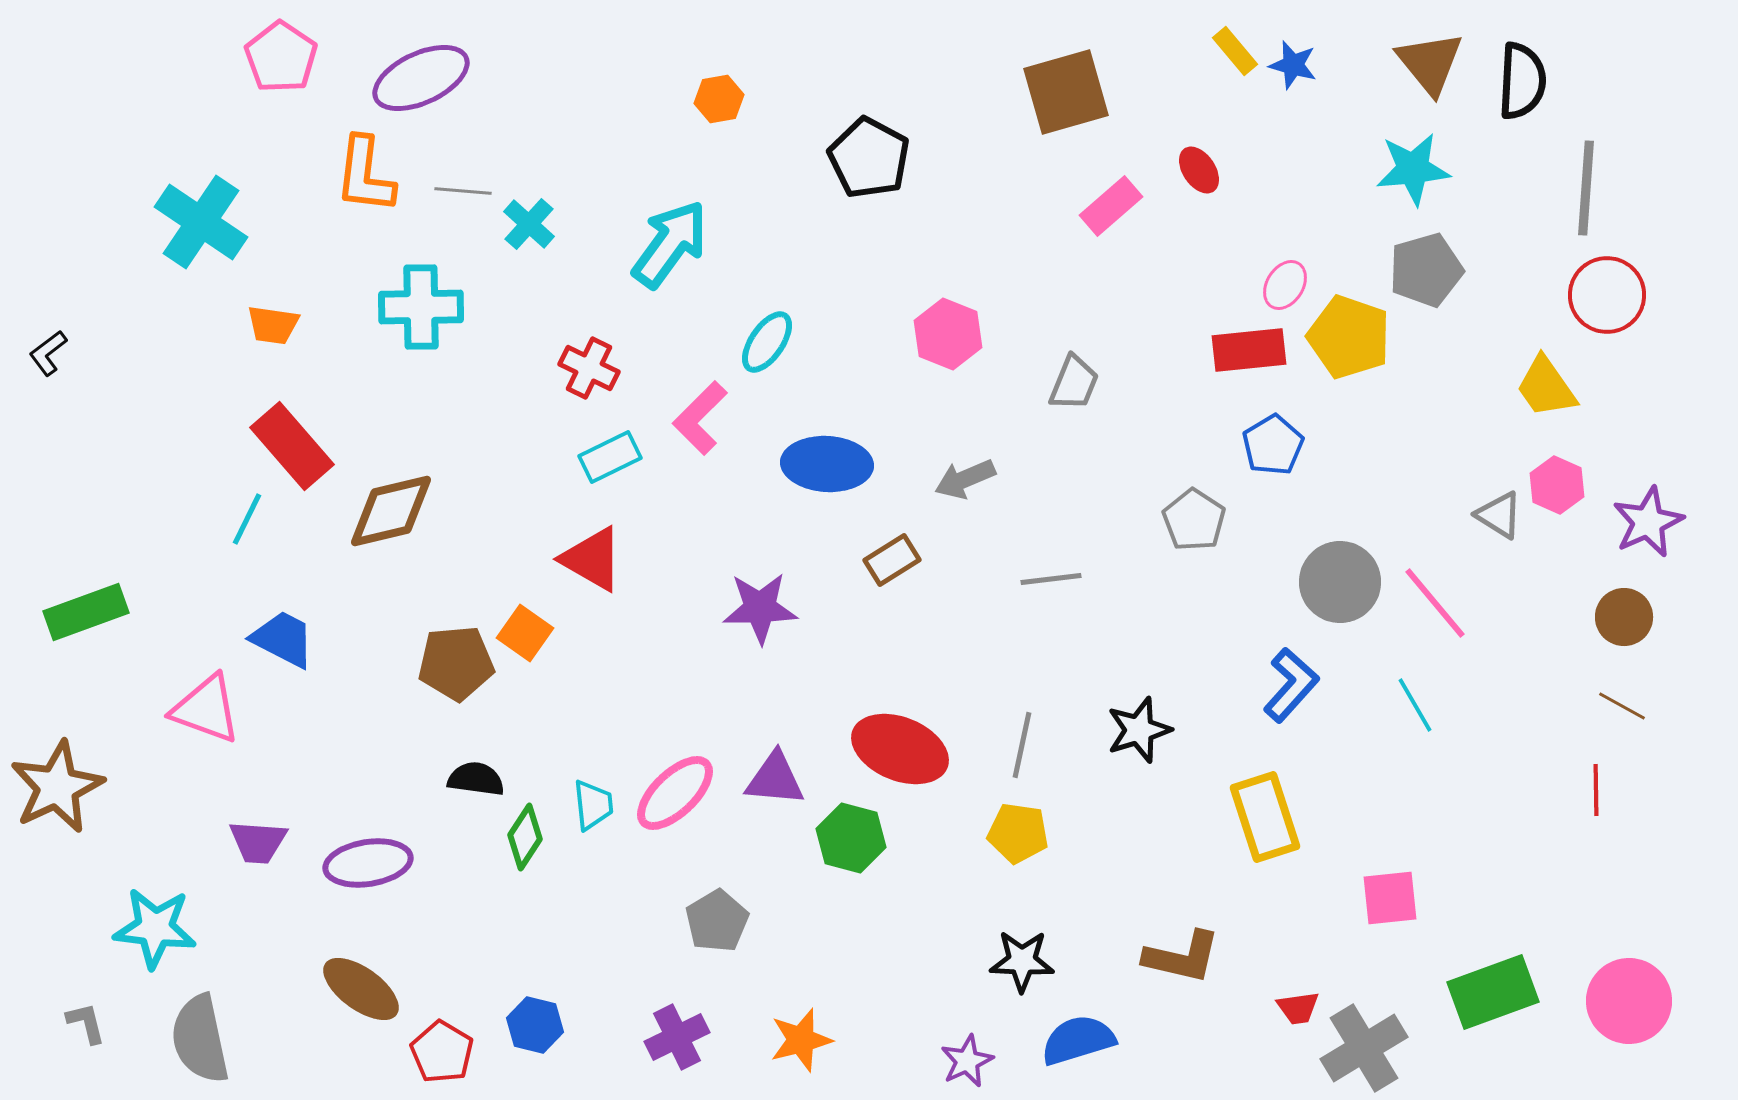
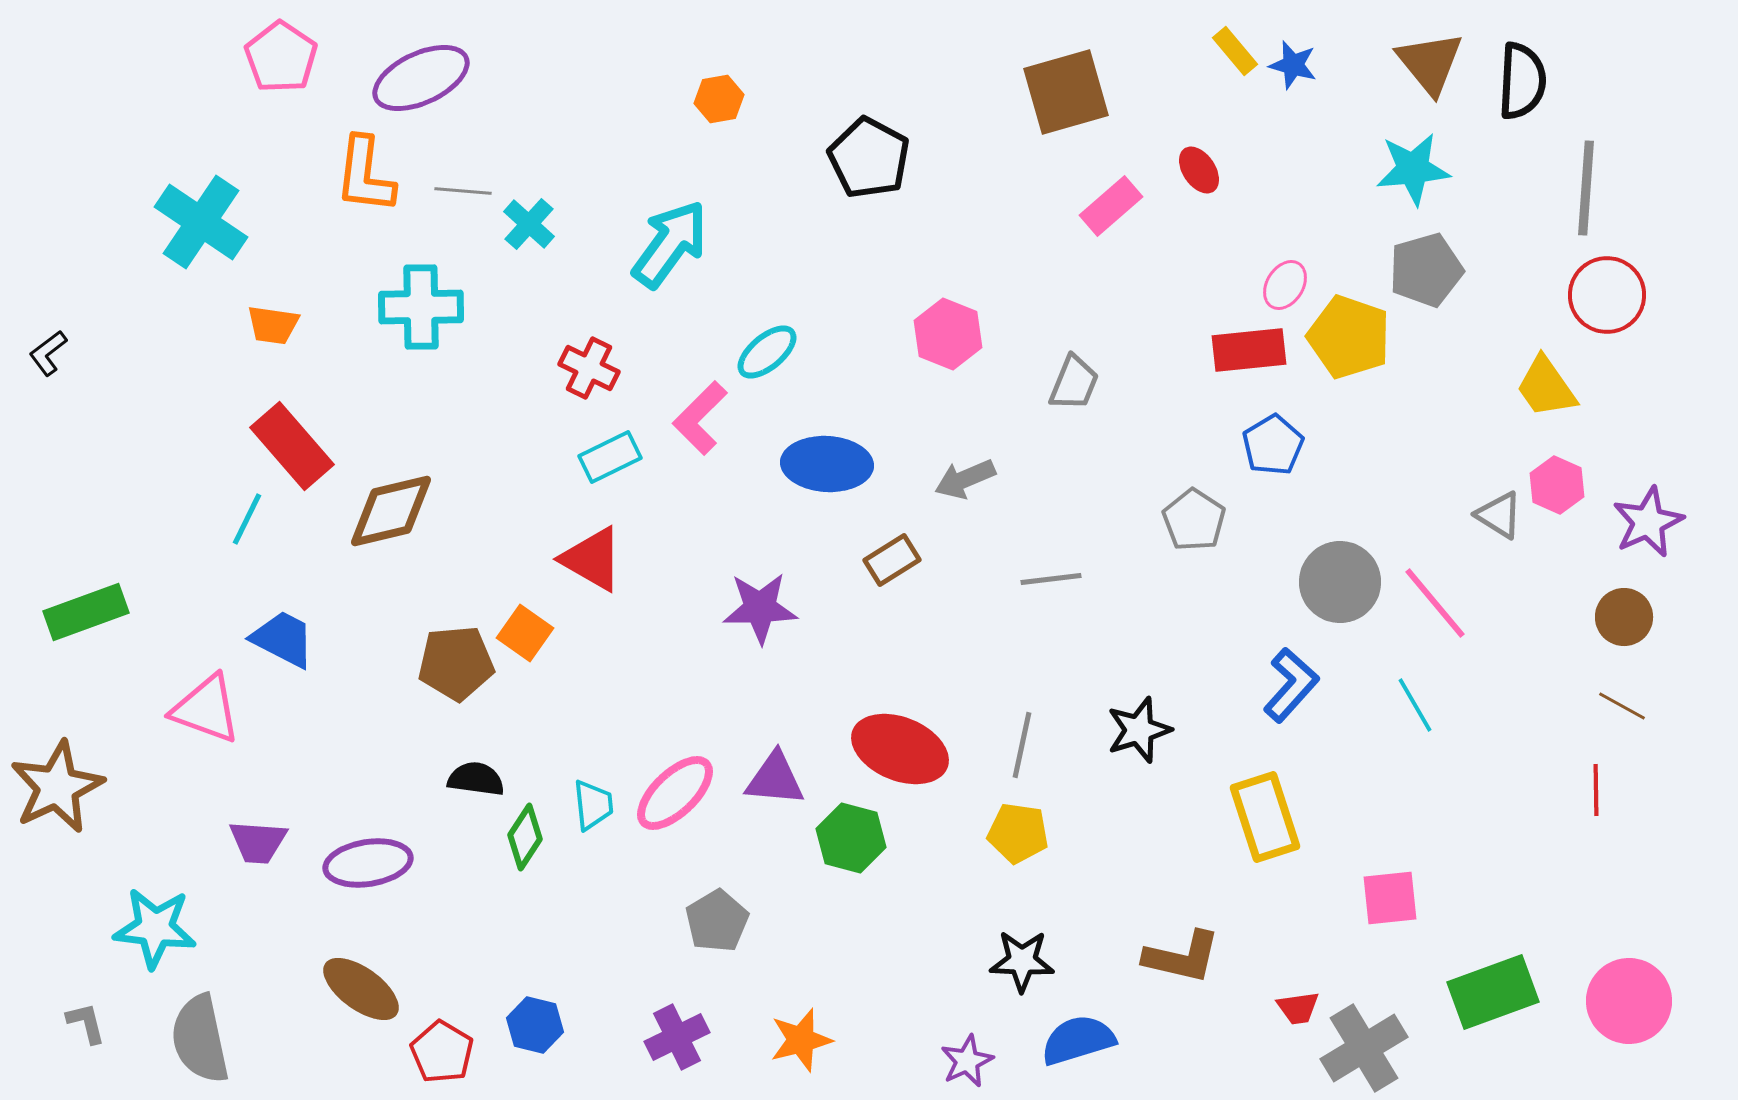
cyan ellipse at (767, 342): moved 10 px down; rotated 16 degrees clockwise
